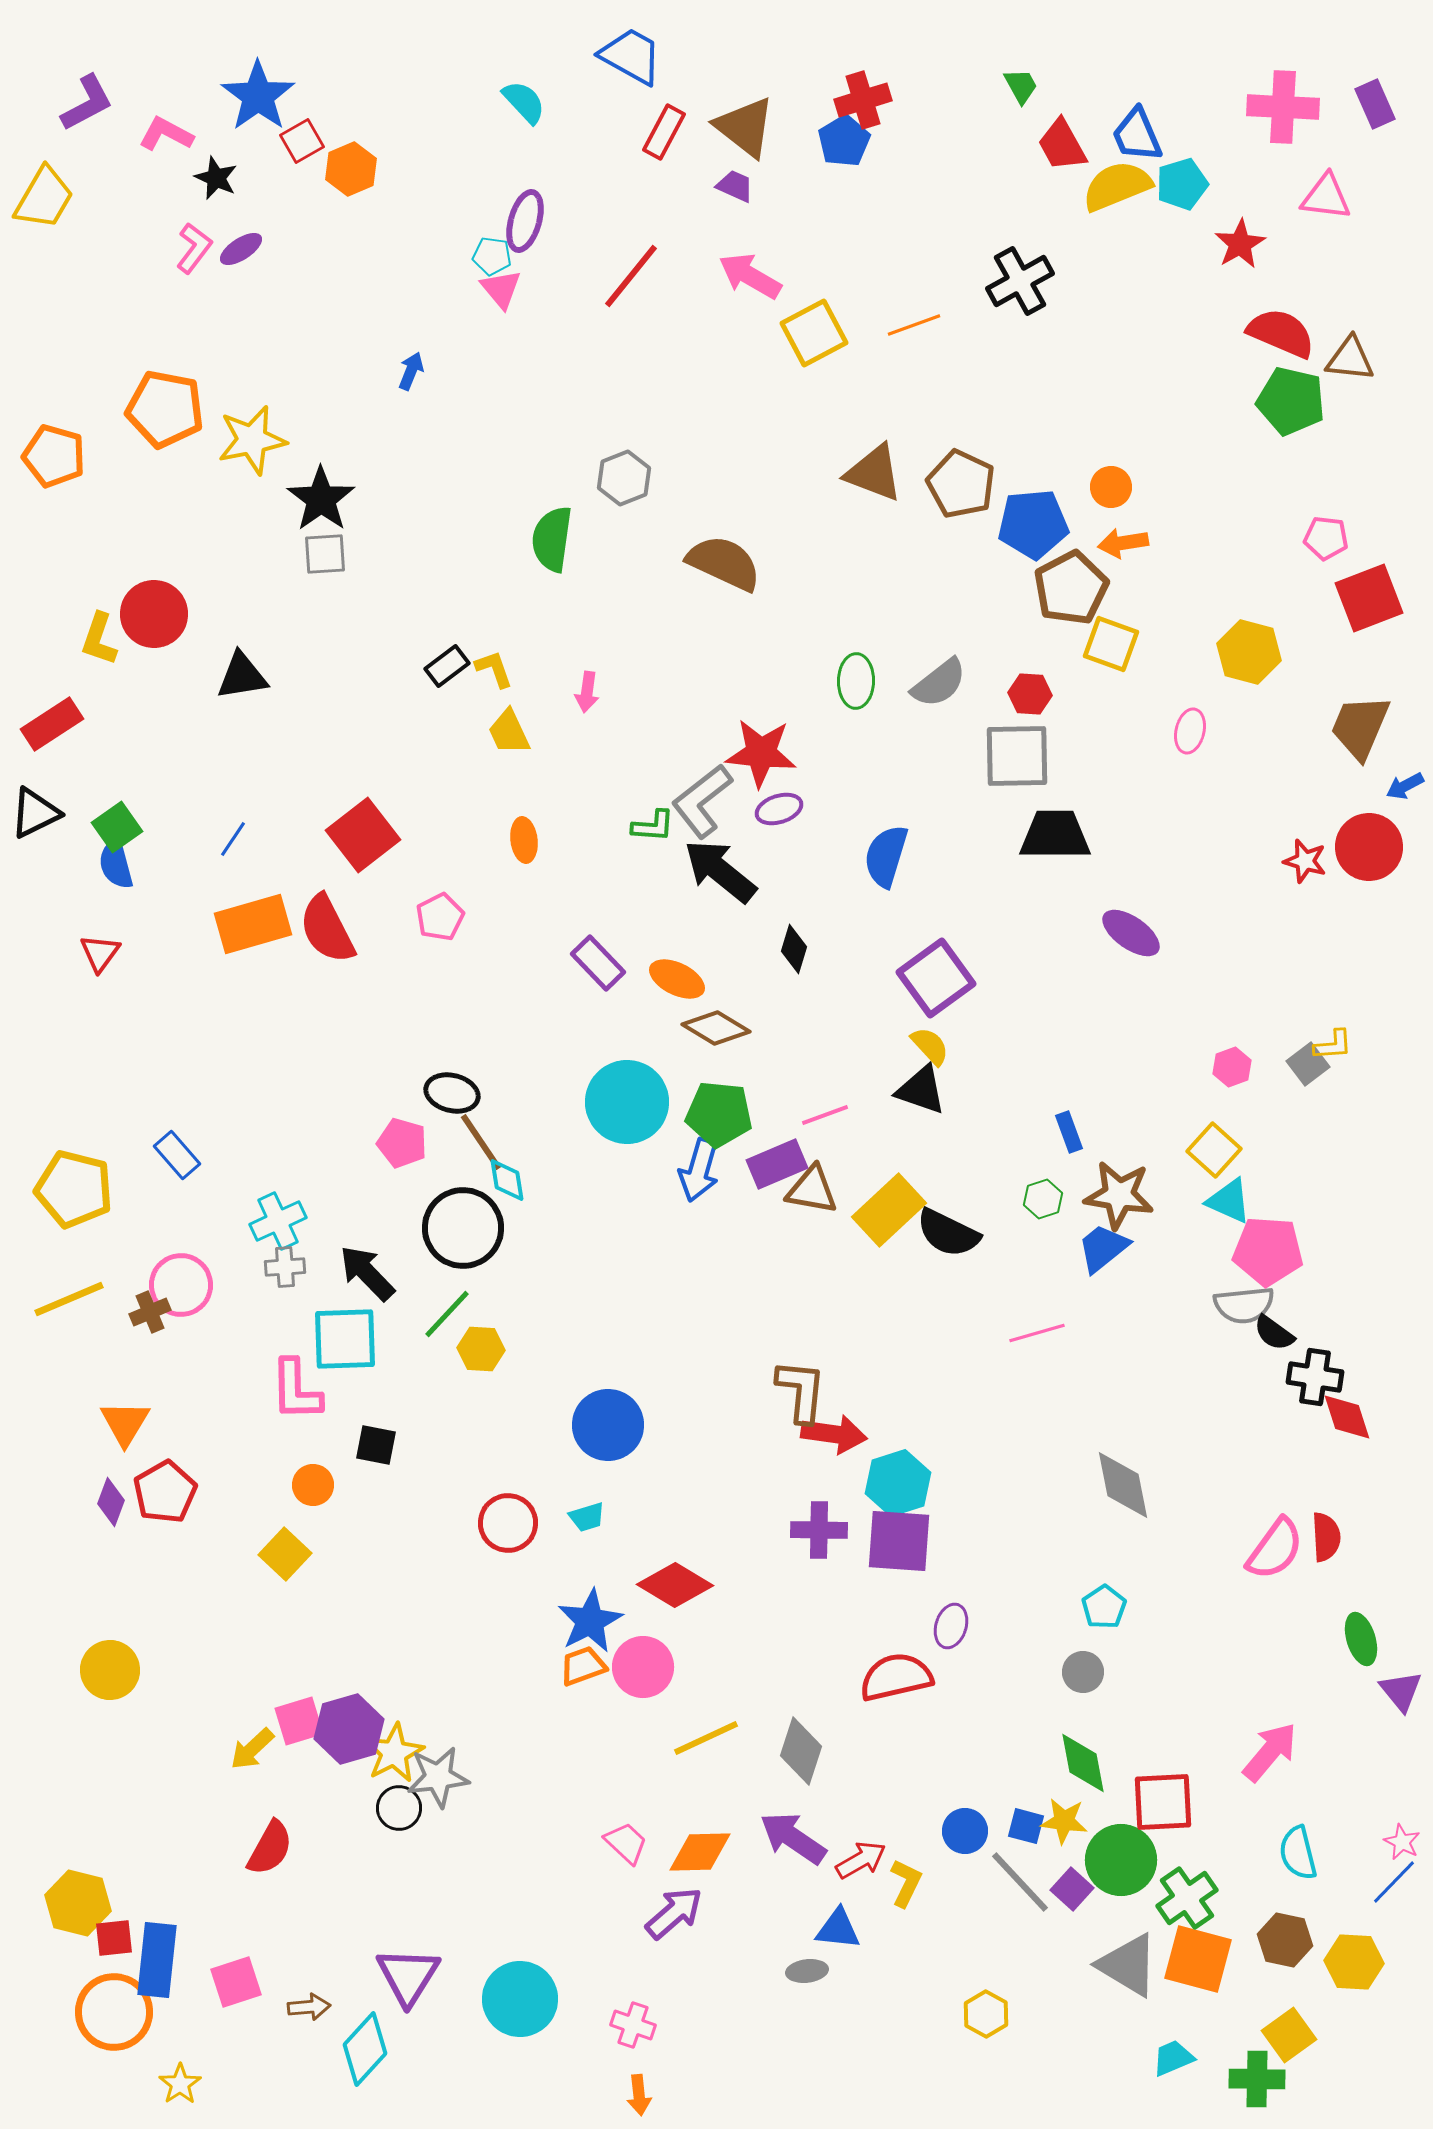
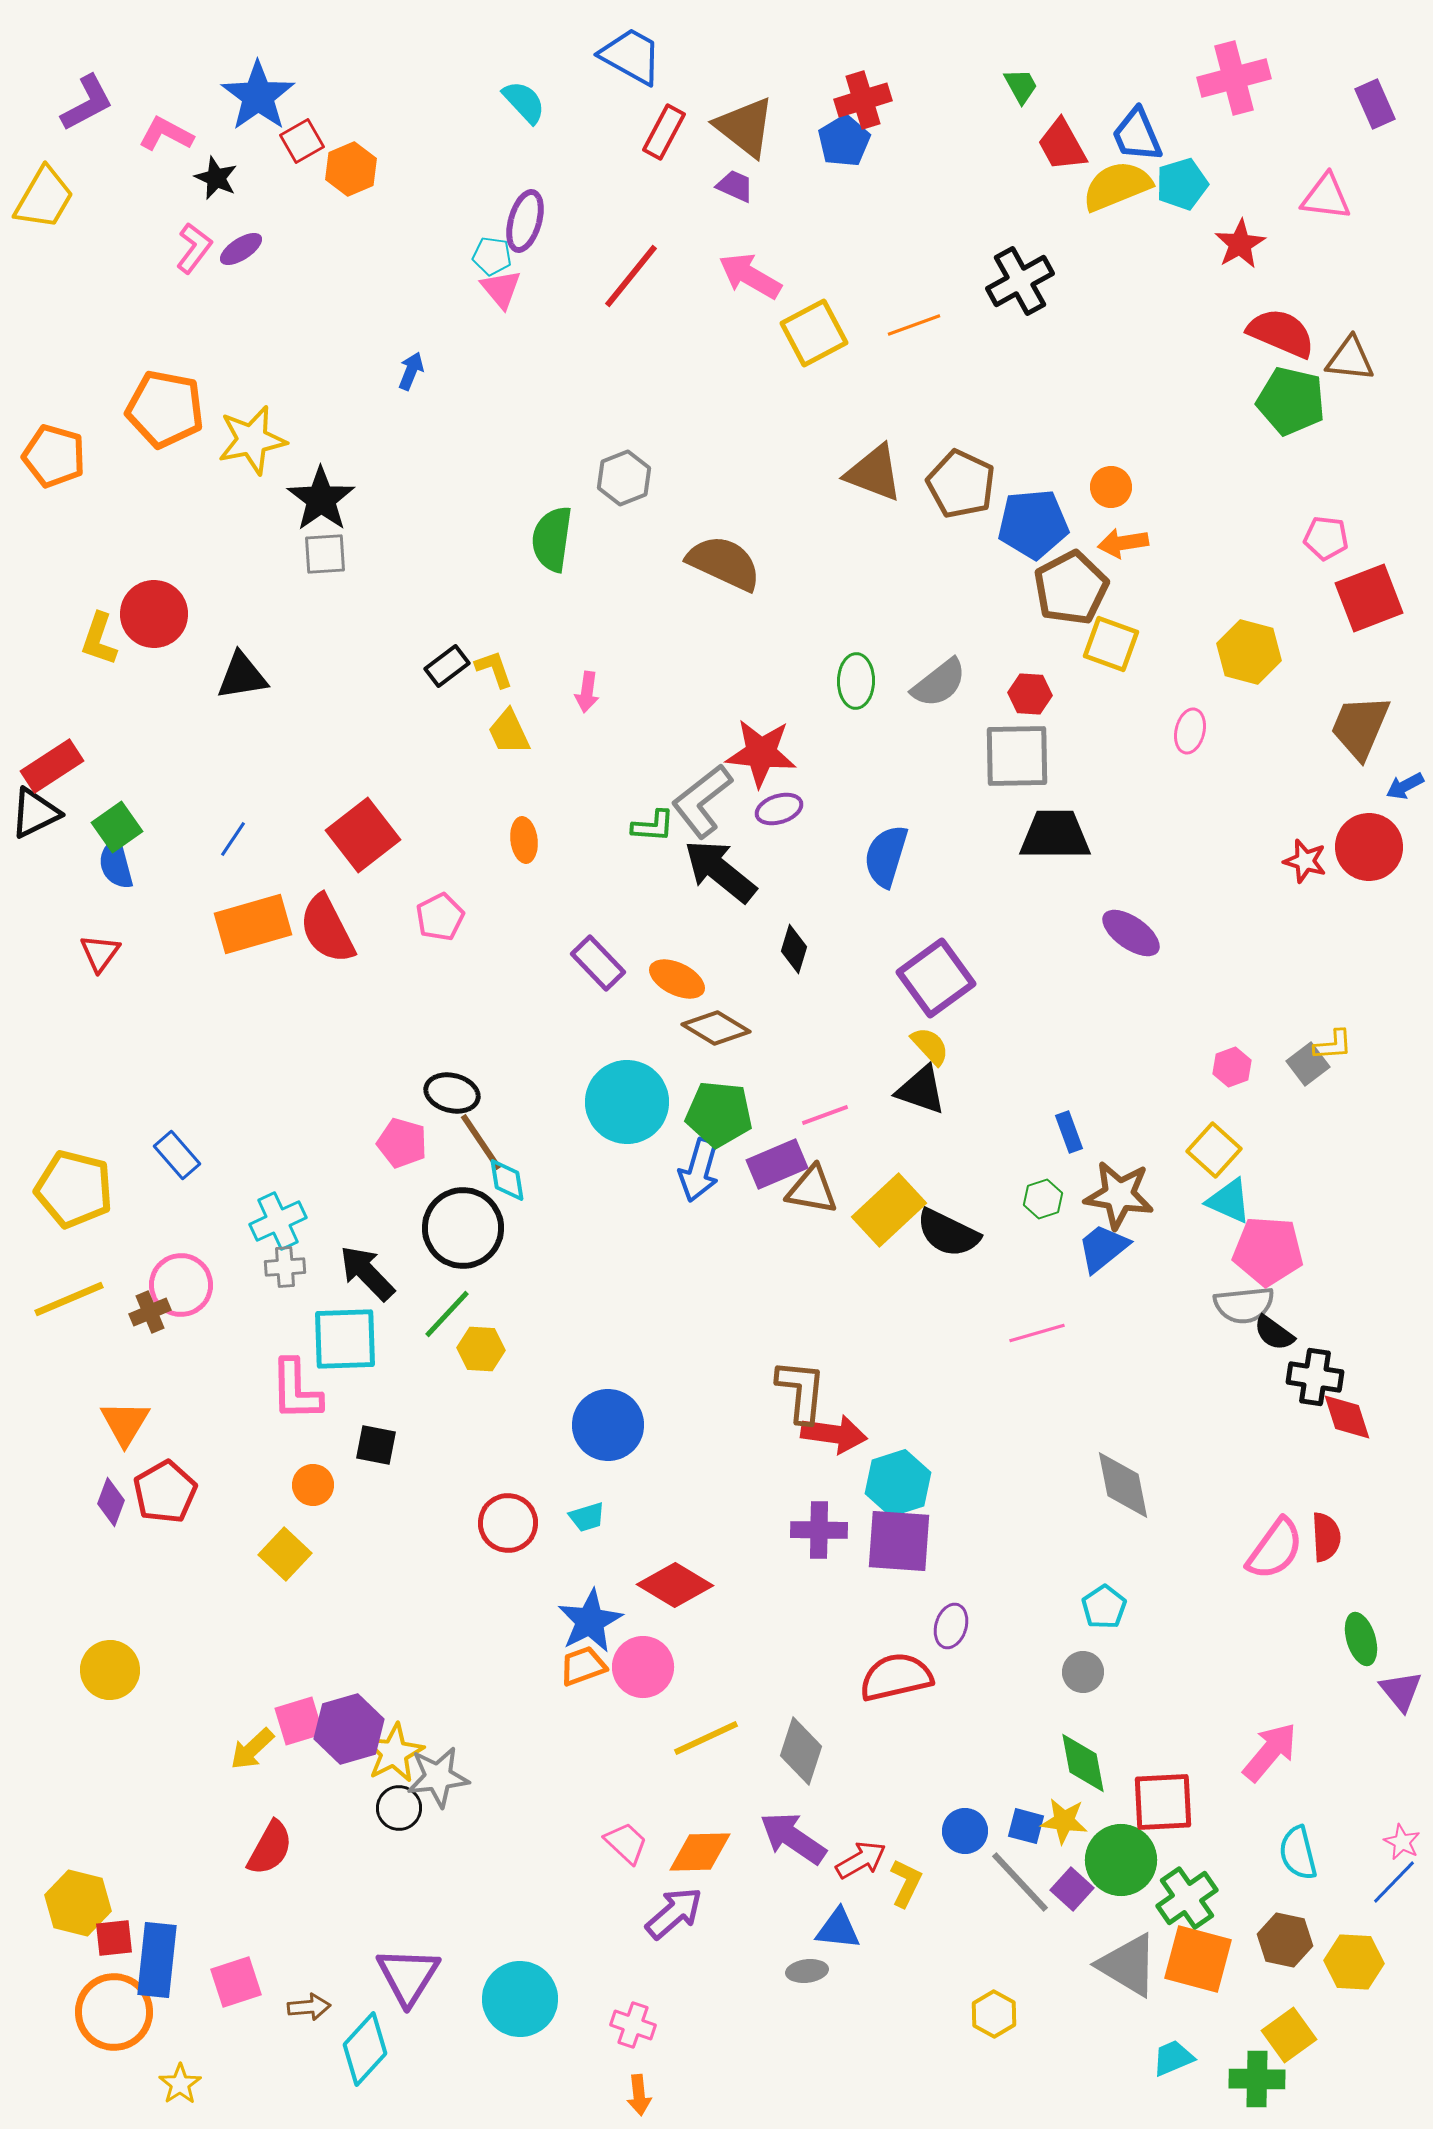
pink cross at (1283, 107): moved 49 px left, 29 px up; rotated 18 degrees counterclockwise
red rectangle at (52, 724): moved 42 px down
yellow hexagon at (986, 2014): moved 8 px right
